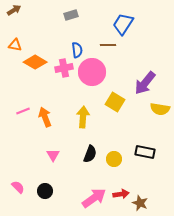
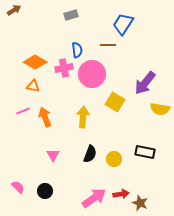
orange triangle: moved 18 px right, 41 px down
pink circle: moved 2 px down
